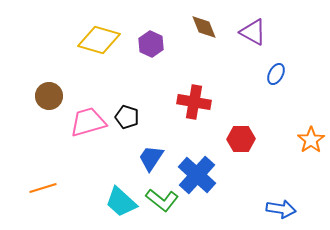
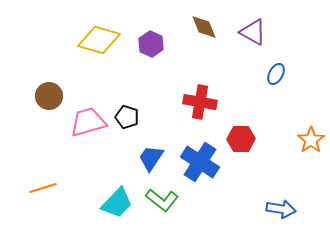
red cross: moved 6 px right
blue cross: moved 3 px right, 13 px up; rotated 9 degrees counterclockwise
cyan trapezoid: moved 4 px left, 1 px down; rotated 88 degrees counterclockwise
